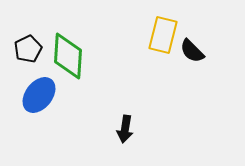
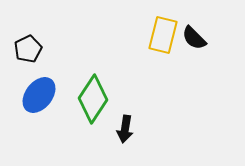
black semicircle: moved 2 px right, 13 px up
green diamond: moved 25 px right, 43 px down; rotated 30 degrees clockwise
